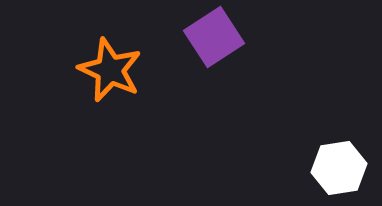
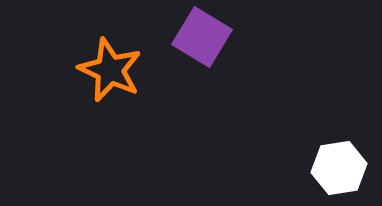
purple square: moved 12 px left; rotated 26 degrees counterclockwise
